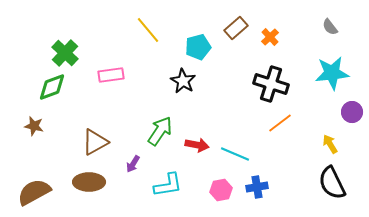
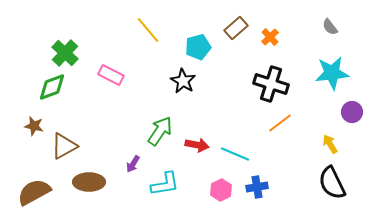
pink rectangle: rotated 35 degrees clockwise
brown triangle: moved 31 px left, 4 px down
cyan L-shape: moved 3 px left, 1 px up
pink hexagon: rotated 15 degrees counterclockwise
